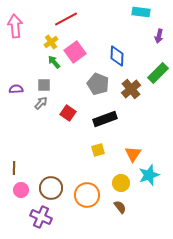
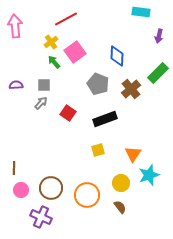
purple semicircle: moved 4 px up
